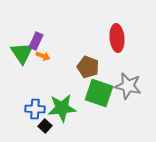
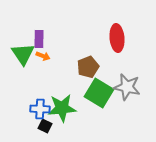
purple rectangle: moved 3 px right, 2 px up; rotated 24 degrees counterclockwise
green triangle: moved 1 px right, 1 px down
brown pentagon: rotated 30 degrees clockwise
gray star: moved 1 px left, 1 px down
green square: rotated 12 degrees clockwise
blue cross: moved 5 px right
black square: rotated 16 degrees counterclockwise
